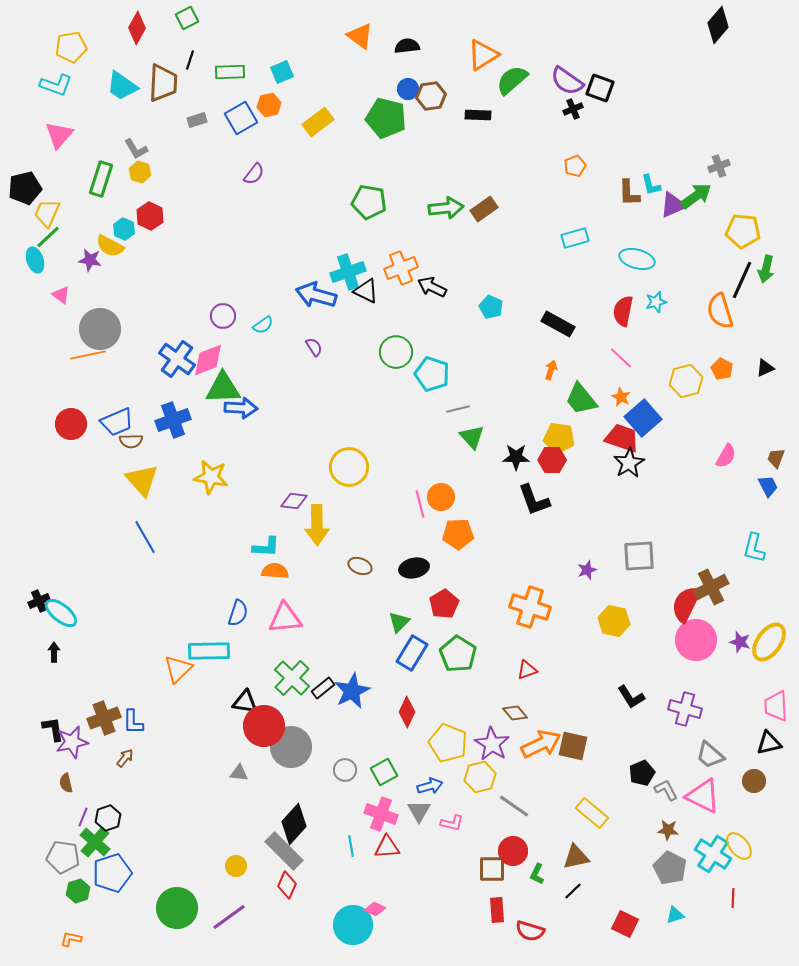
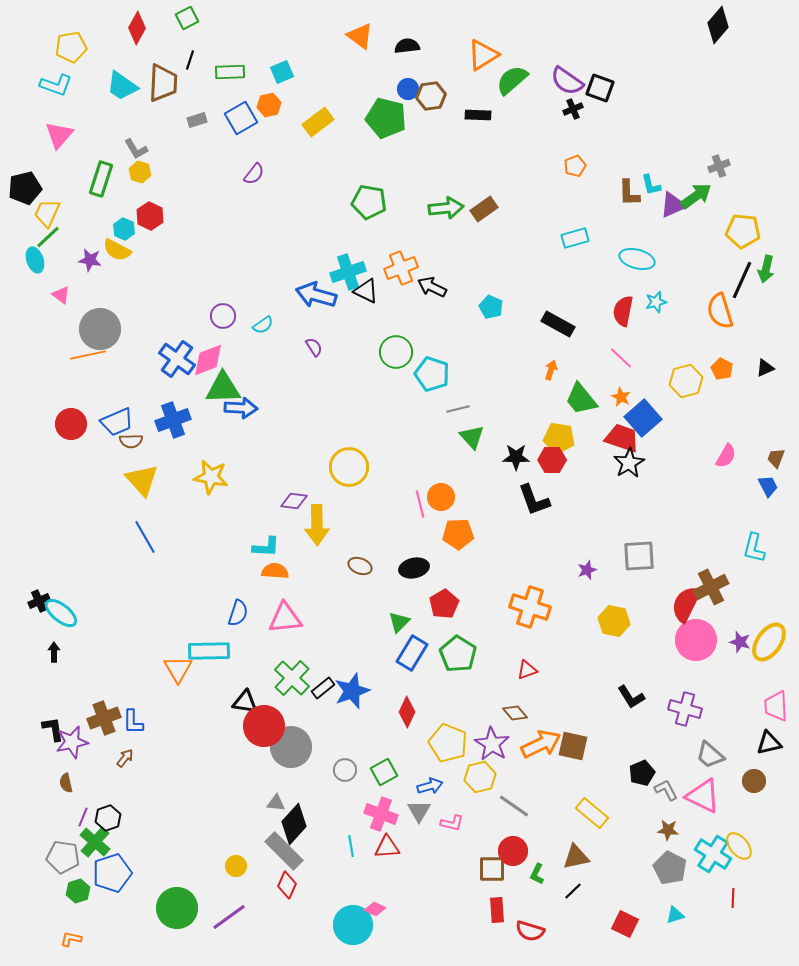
yellow semicircle at (110, 246): moved 7 px right, 4 px down
orange triangle at (178, 669): rotated 16 degrees counterclockwise
blue star at (352, 691): rotated 6 degrees clockwise
gray triangle at (239, 773): moved 37 px right, 30 px down
